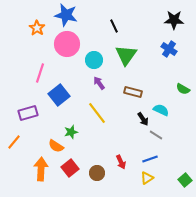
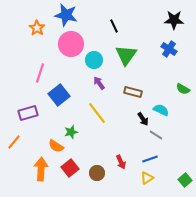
pink circle: moved 4 px right
